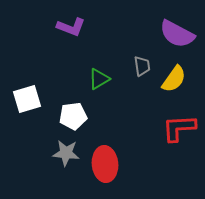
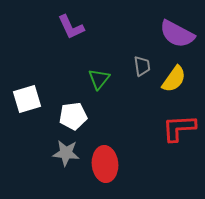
purple L-shape: rotated 44 degrees clockwise
green triangle: rotated 20 degrees counterclockwise
